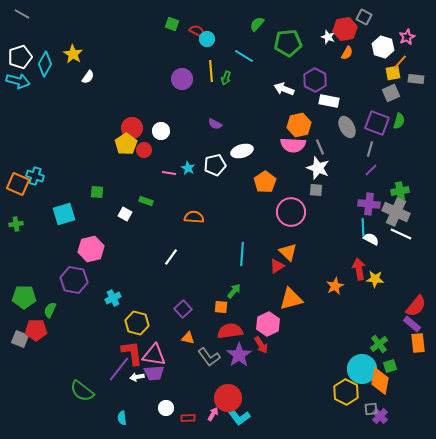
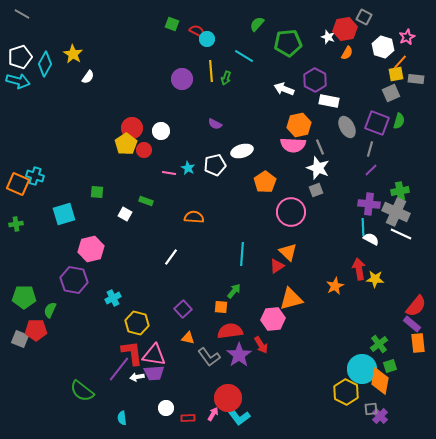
yellow square at (393, 73): moved 3 px right, 1 px down
gray square at (316, 190): rotated 24 degrees counterclockwise
pink hexagon at (268, 324): moved 5 px right, 5 px up; rotated 20 degrees clockwise
